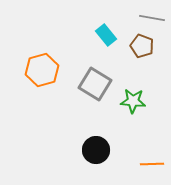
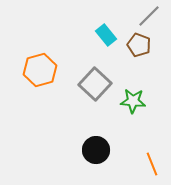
gray line: moved 3 px left, 2 px up; rotated 55 degrees counterclockwise
brown pentagon: moved 3 px left, 1 px up
orange hexagon: moved 2 px left
gray square: rotated 12 degrees clockwise
orange line: rotated 70 degrees clockwise
